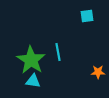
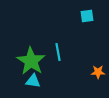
green star: moved 1 px down
